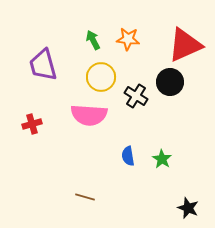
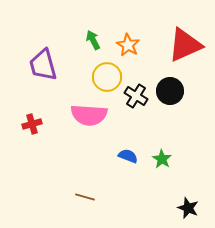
orange star: moved 6 px down; rotated 25 degrees clockwise
yellow circle: moved 6 px right
black circle: moved 9 px down
blue semicircle: rotated 120 degrees clockwise
